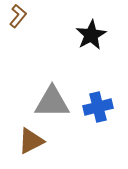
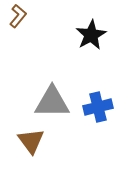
brown triangle: rotated 40 degrees counterclockwise
